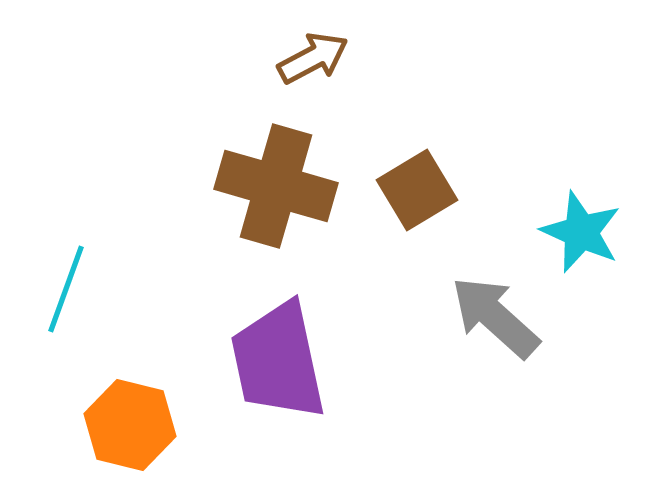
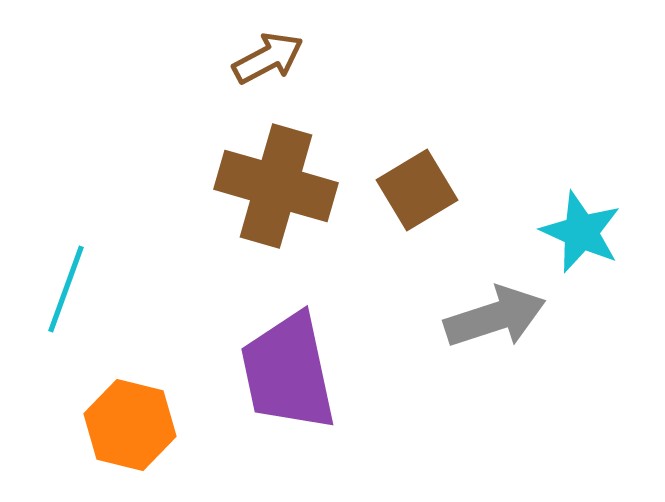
brown arrow: moved 45 px left
gray arrow: rotated 120 degrees clockwise
purple trapezoid: moved 10 px right, 11 px down
